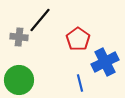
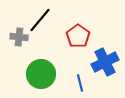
red pentagon: moved 3 px up
green circle: moved 22 px right, 6 px up
